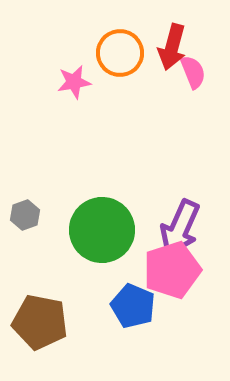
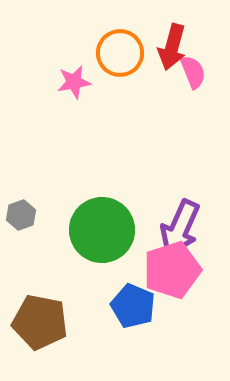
gray hexagon: moved 4 px left
